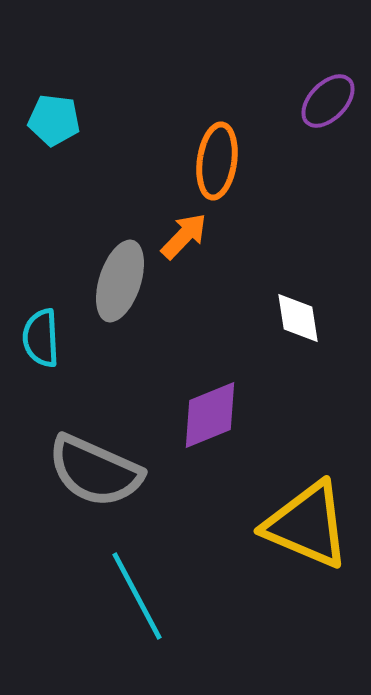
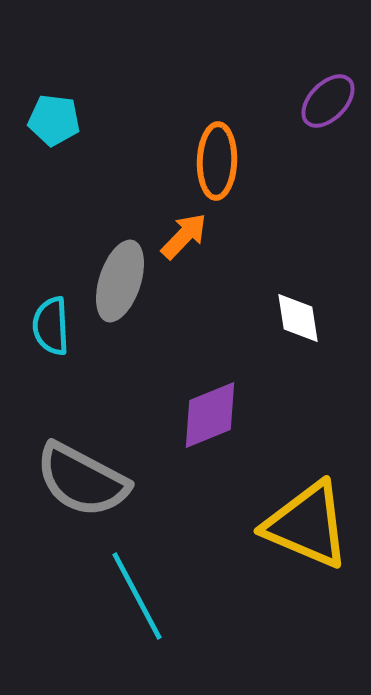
orange ellipse: rotated 6 degrees counterclockwise
cyan semicircle: moved 10 px right, 12 px up
gray semicircle: moved 13 px left, 9 px down; rotated 4 degrees clockwise
